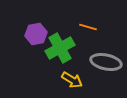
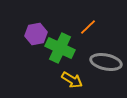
orange line: rotated 60 degrees counterclockwise
green cross: rotated 36 degrees counterclockwise
